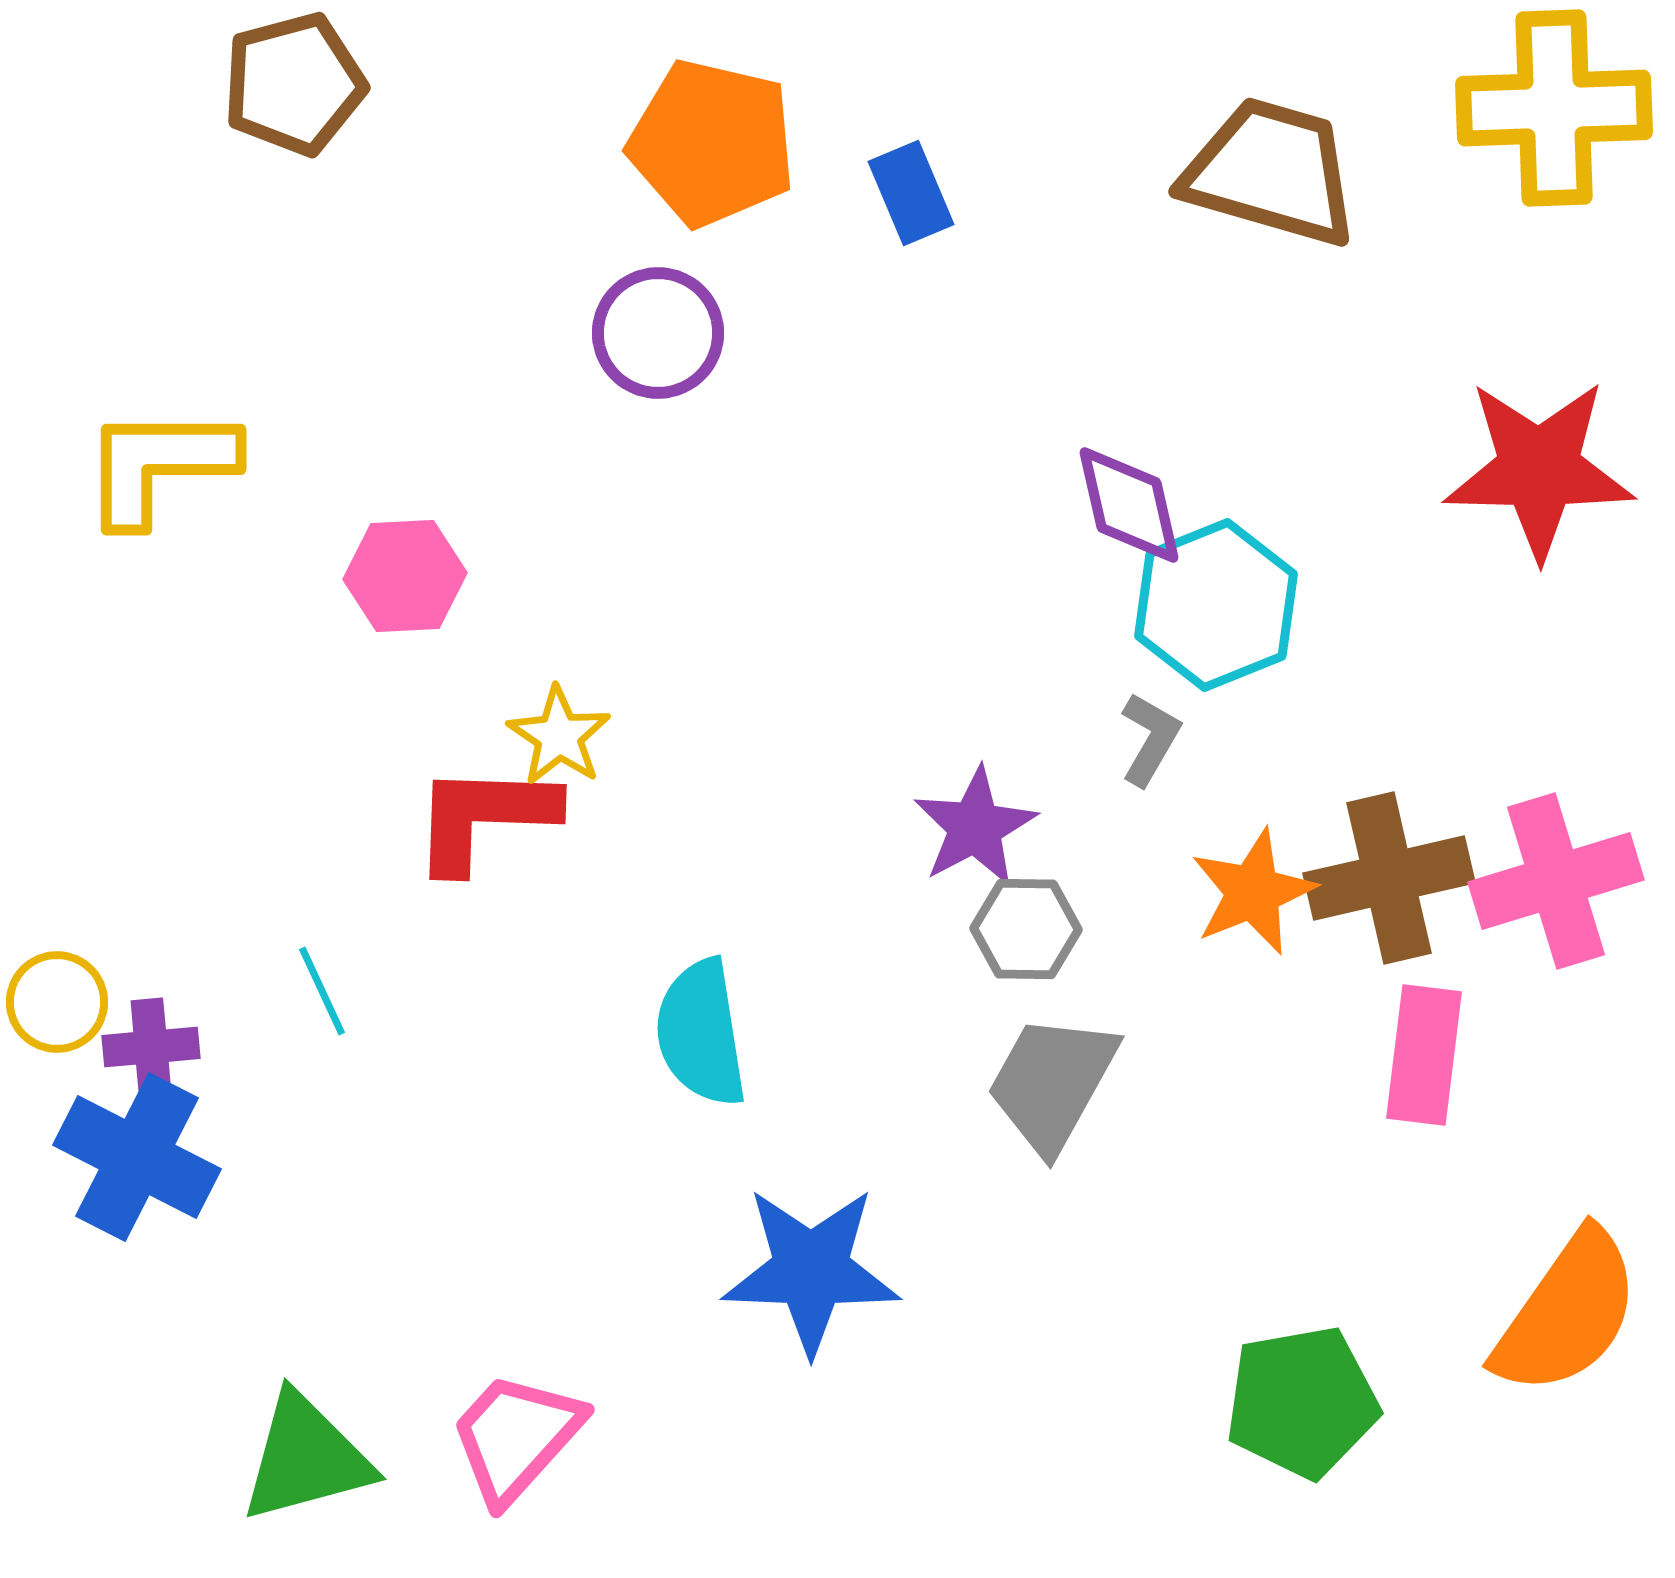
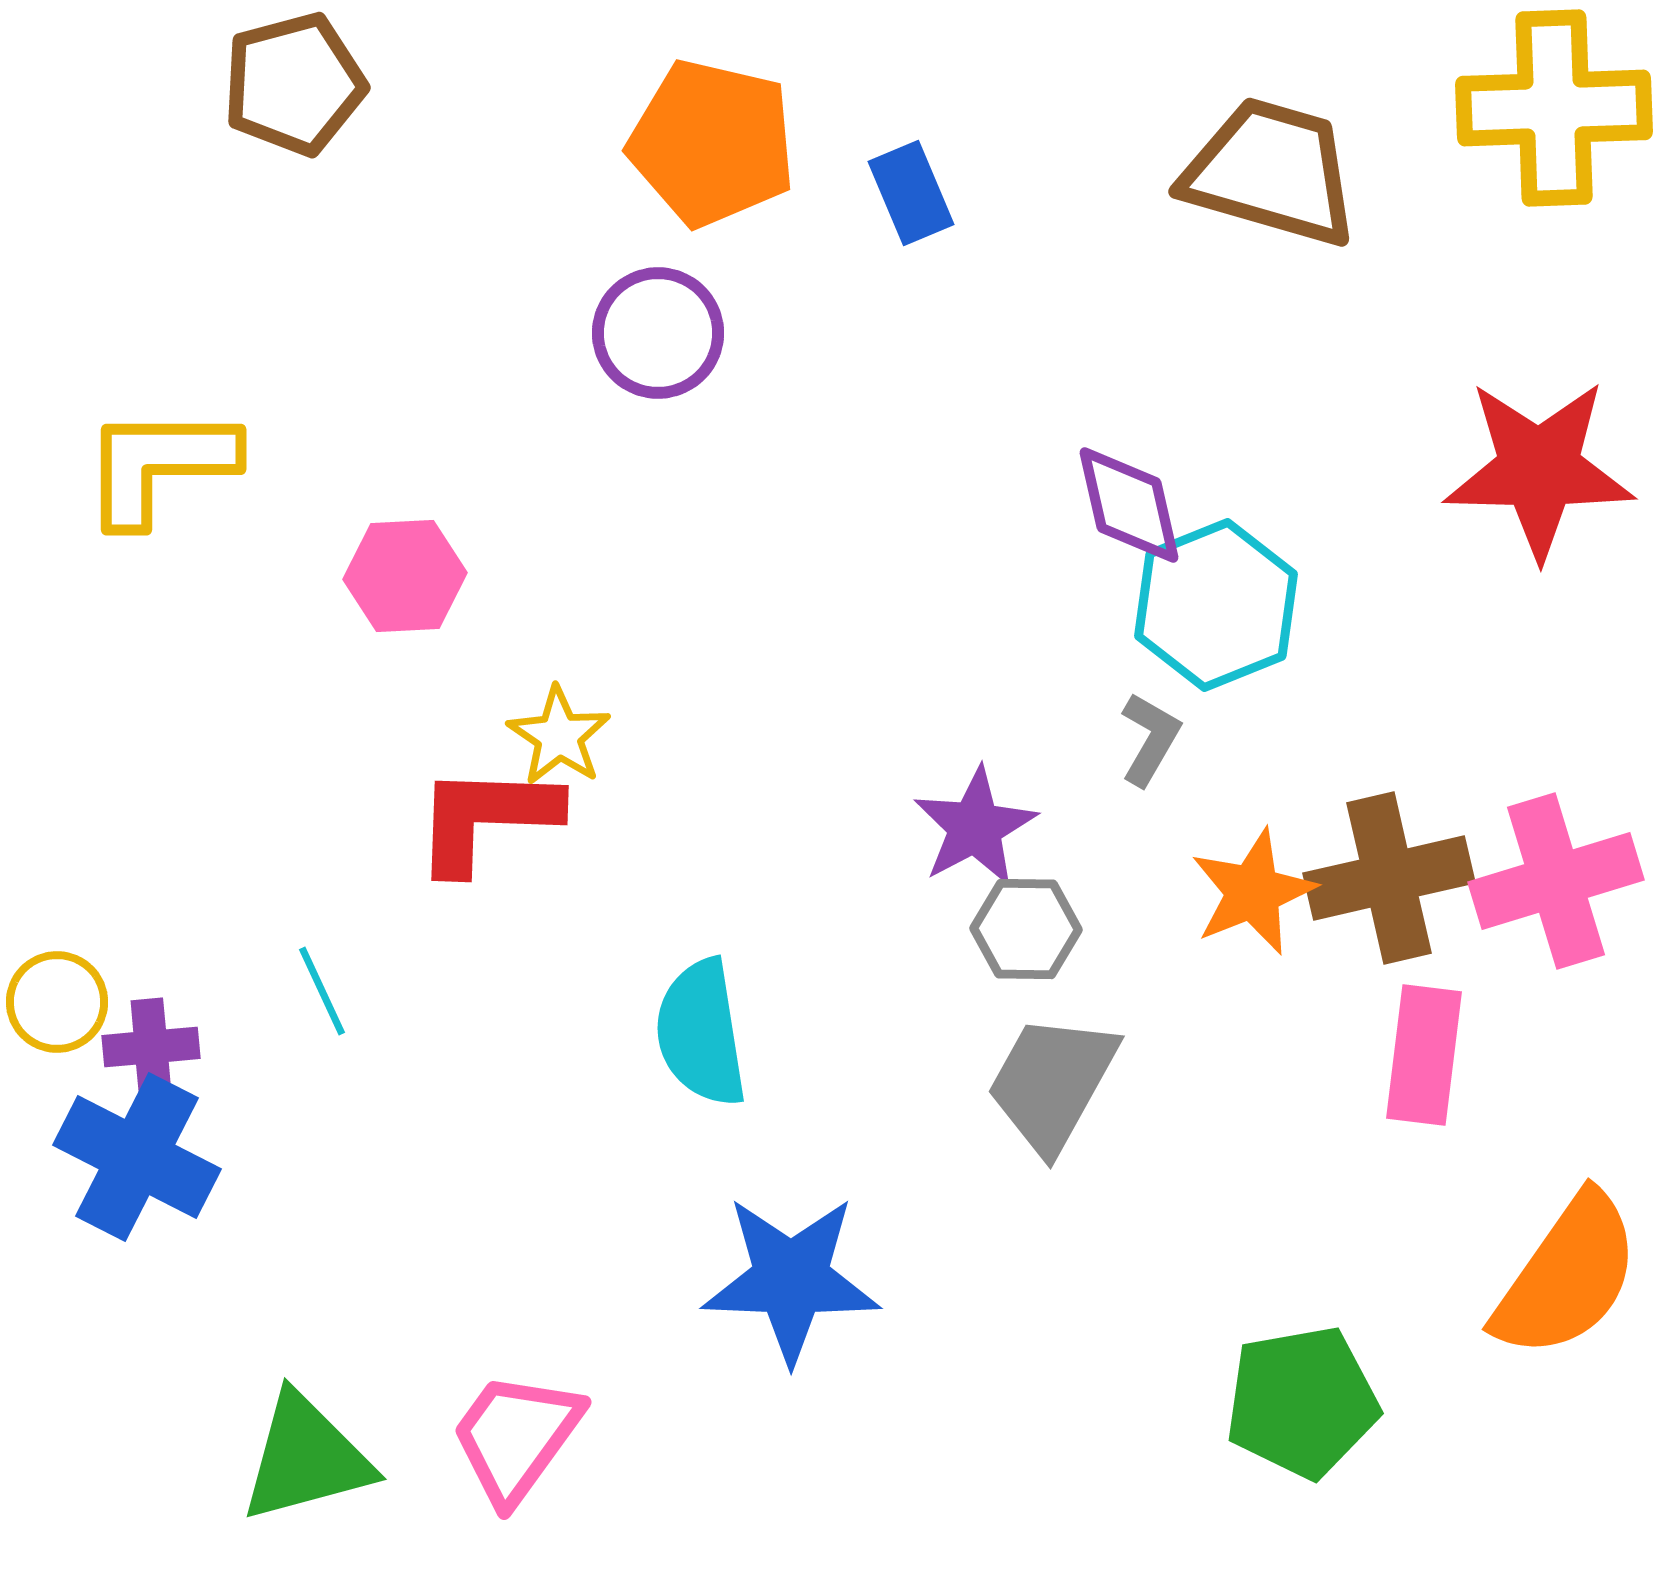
red L-shape: moved 2 px right, 1 px down
blue star: moved 20 px left, 9 px down
orange semicircle: moved 37 px up
pink trapezoid: rotated 6 degrees counterclockwise
